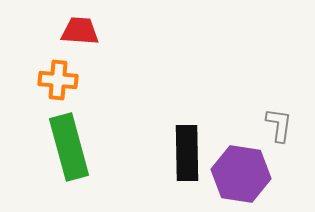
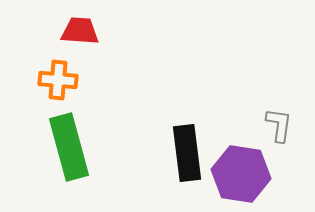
black rectangle: rotated 6 degrees counterclockwise
